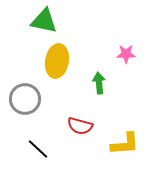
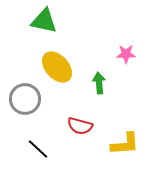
yellow ellipse: moved 6 px down; rotated 52 degrees counterclockwise
